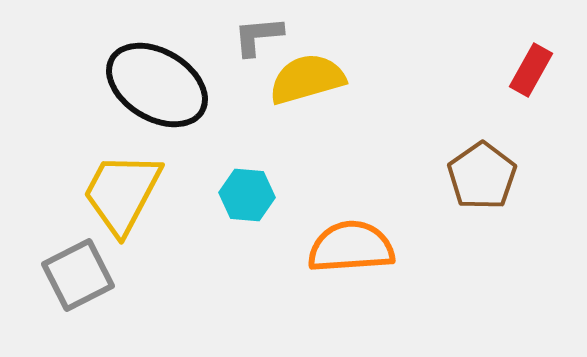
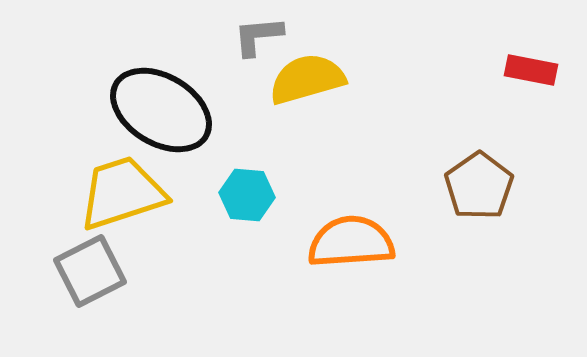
red rectangle: rotated 72 degrees clockwise
black ellipse: moved 4 px right, 25 px down
brown pentagon: moved 3 px left, 10 px down
yellow trapezoid: rotated 44 degrees clockwise
orange semicircle: moved 5 px up
gray square: moved 12 px right, 4 px up
